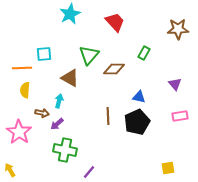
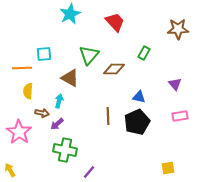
yellow semicircle: moved 3 px right, 1 px down
